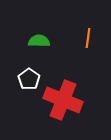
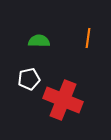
white pentagon: rotated 25 degrees clockwise
